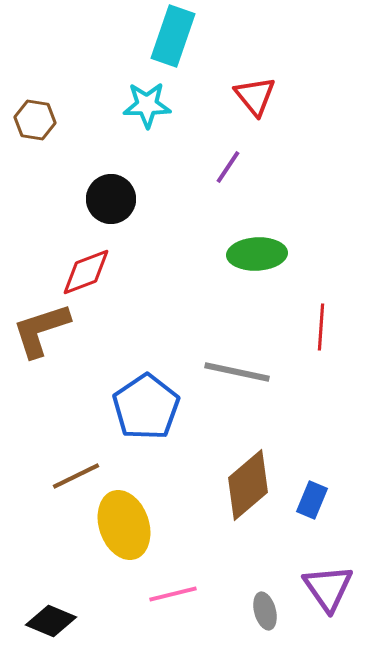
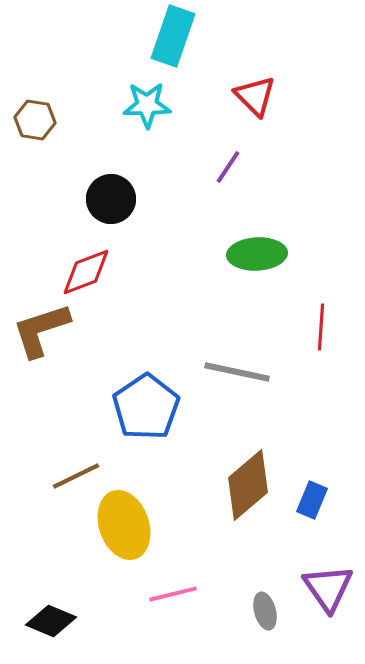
red triangle: rotated 6 degrees counterclockwise
